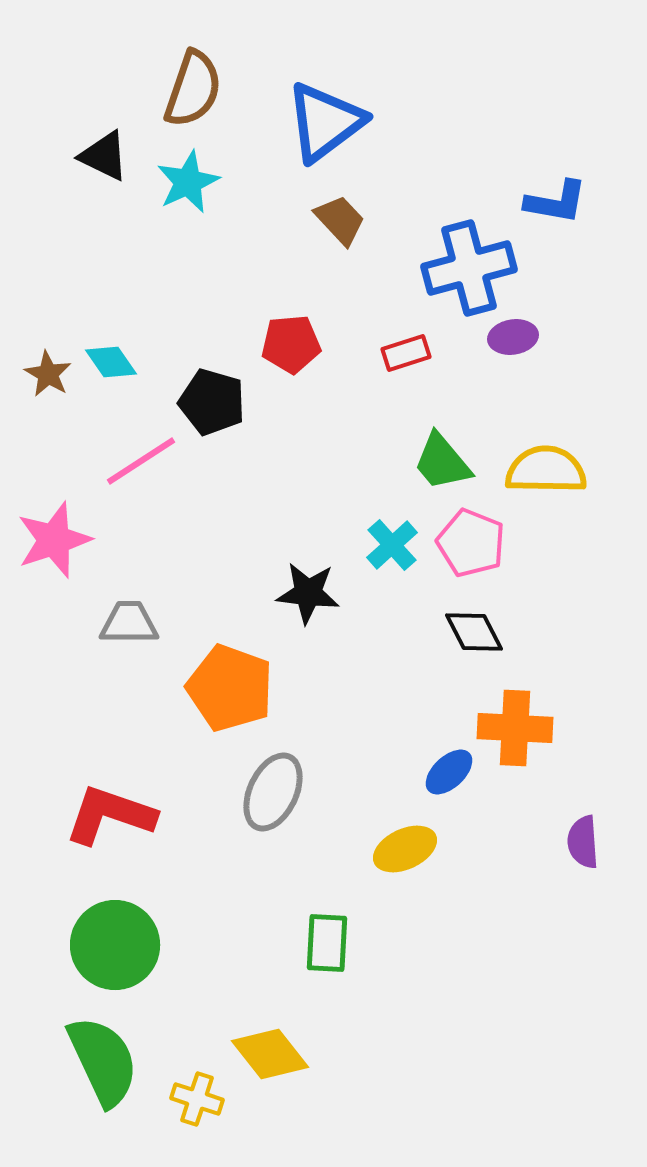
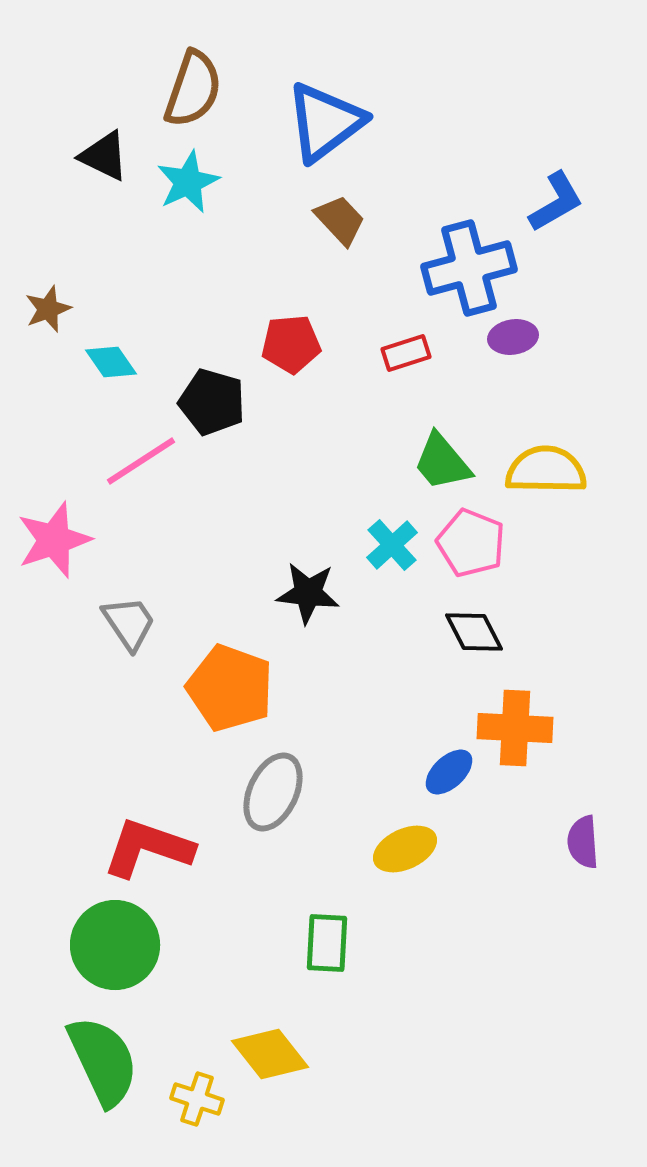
blue L-shape: rotated 40 degrees counterclockwise
brown star: moved 65 px up; rotated 21 degrees clockwise
gray trapezoid: rotated 56 degrees clockwise
red L-shape: moved 38 px right, 33 px down
